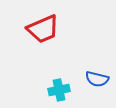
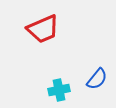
blue semicircle: rotated 65 degrees counterclockwise
